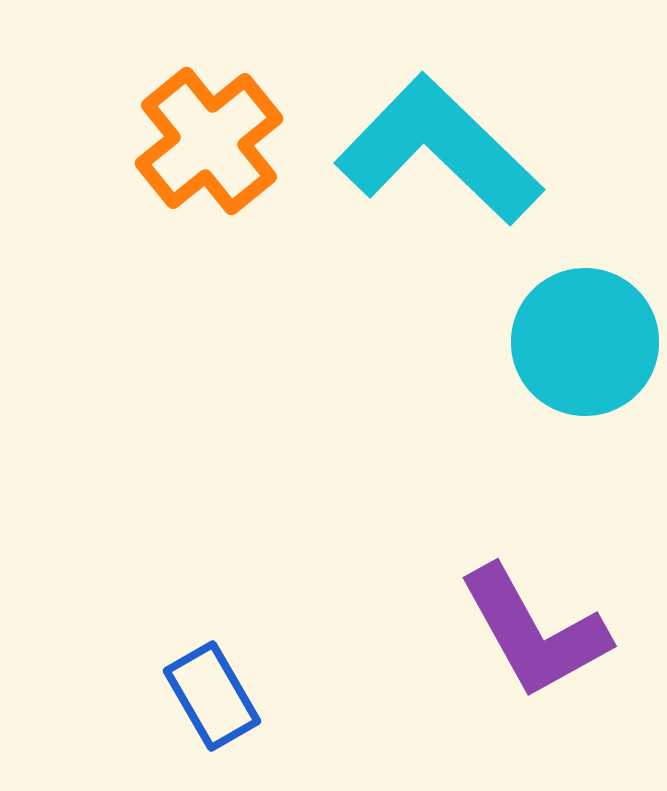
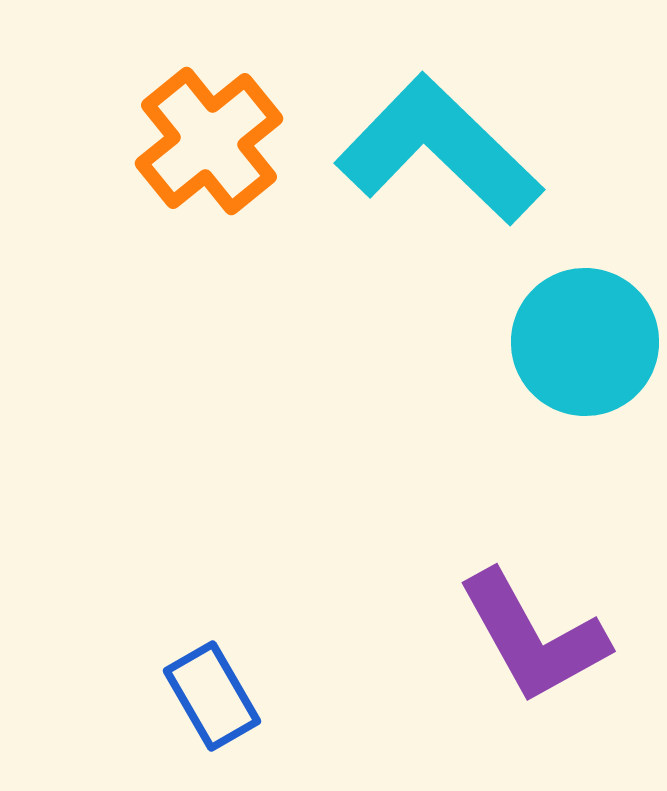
purple L-shape: moved 1 px left, 5 px down
